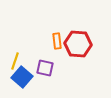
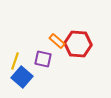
orange rectangle: rotated 42 degrees counterclockwise
purple square: moved 2 px left, 9 px up
